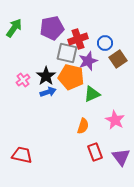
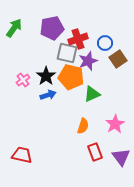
blue arrow: moved 3 px down
pink star: moved 4 px down; rotated 12 degrees clockwise
